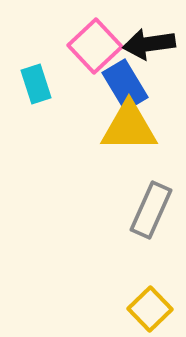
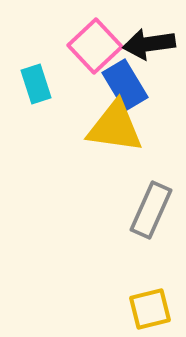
yellow triangle: moved 14 px left; rotated 8 degrees clockwise
yellow square: rotated 30 degrees clockwise
